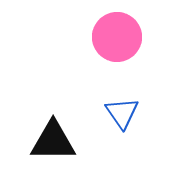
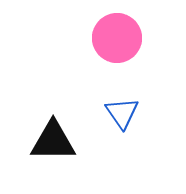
pink circle: moved 1 px down
